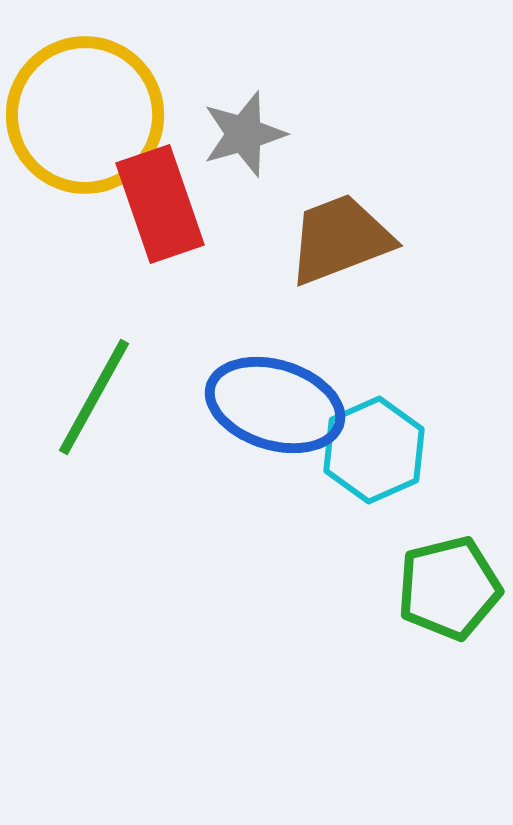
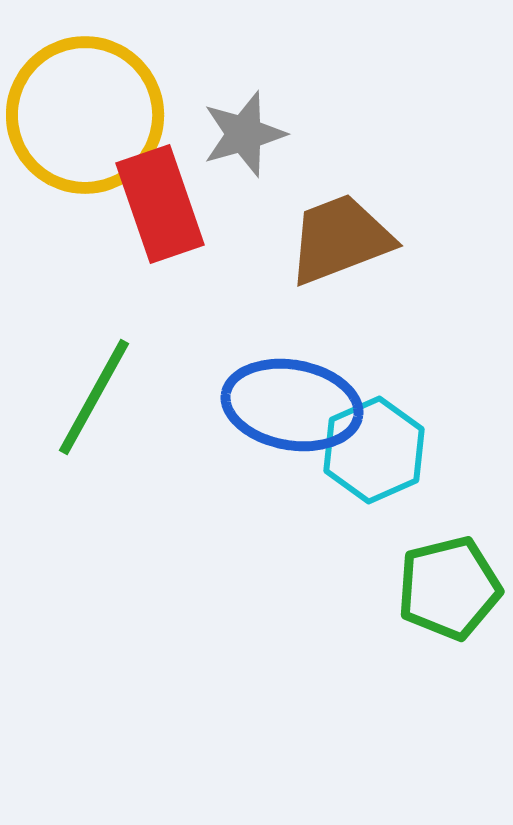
blue ellipse: moved 17 px right; rotated 7 degrees counterclockwise
